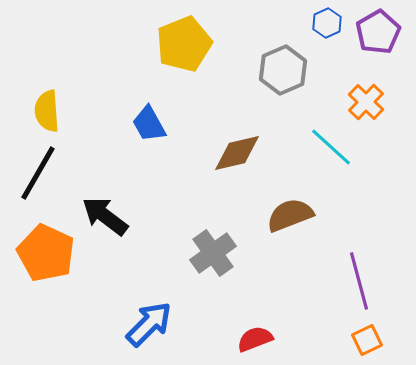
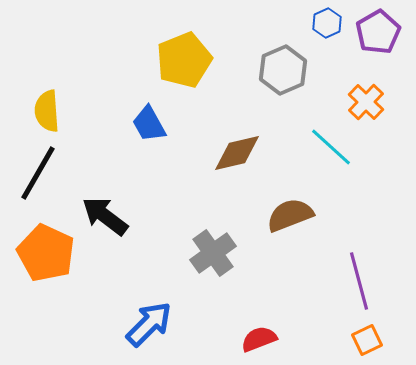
yellow pentagon: moved 16 px down
red semicircle: moved 4 px right
